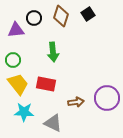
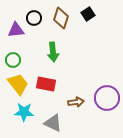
brown diamond: moved 2 px down
